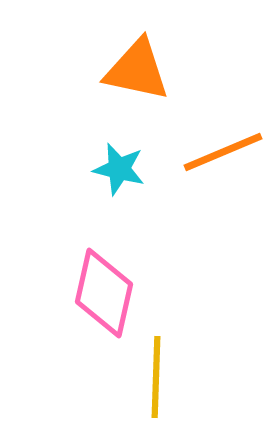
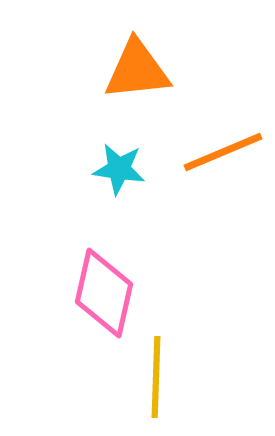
orange triangle: rotated 18 degrees counterclockwise
cyan star: rotated 6 degrees counterclockwise
